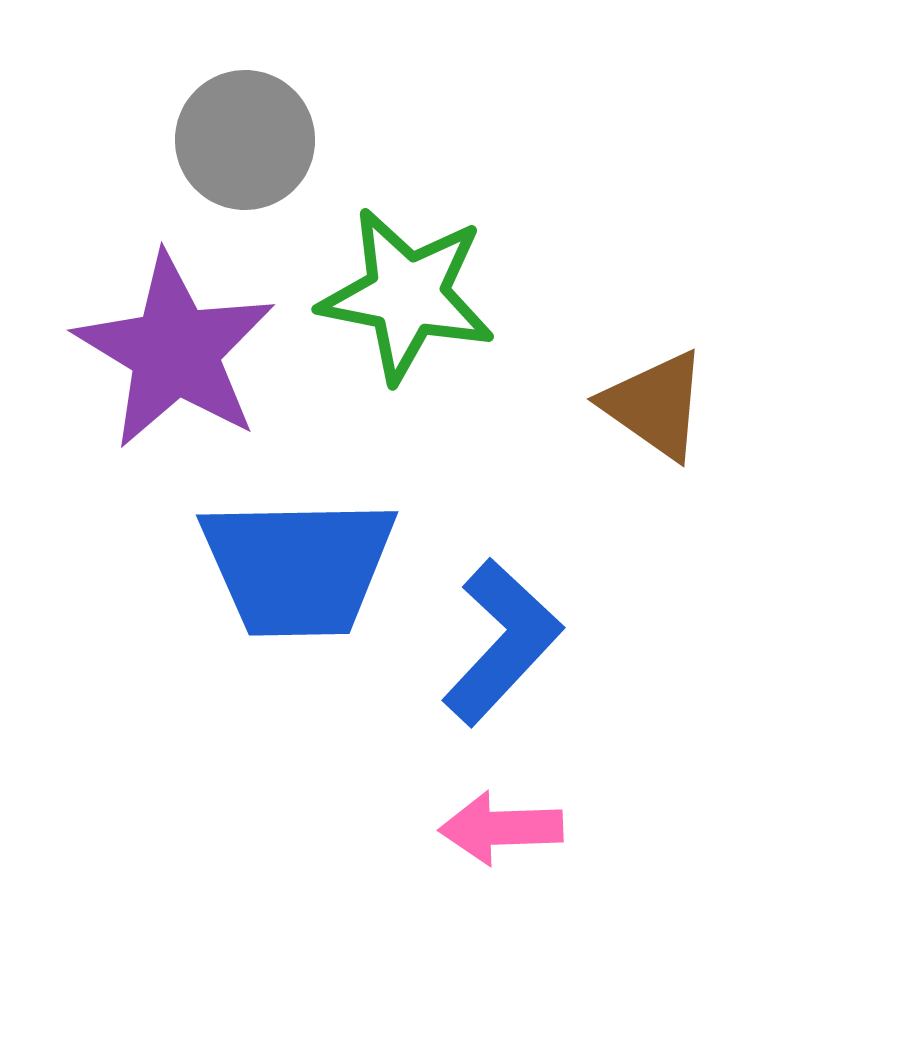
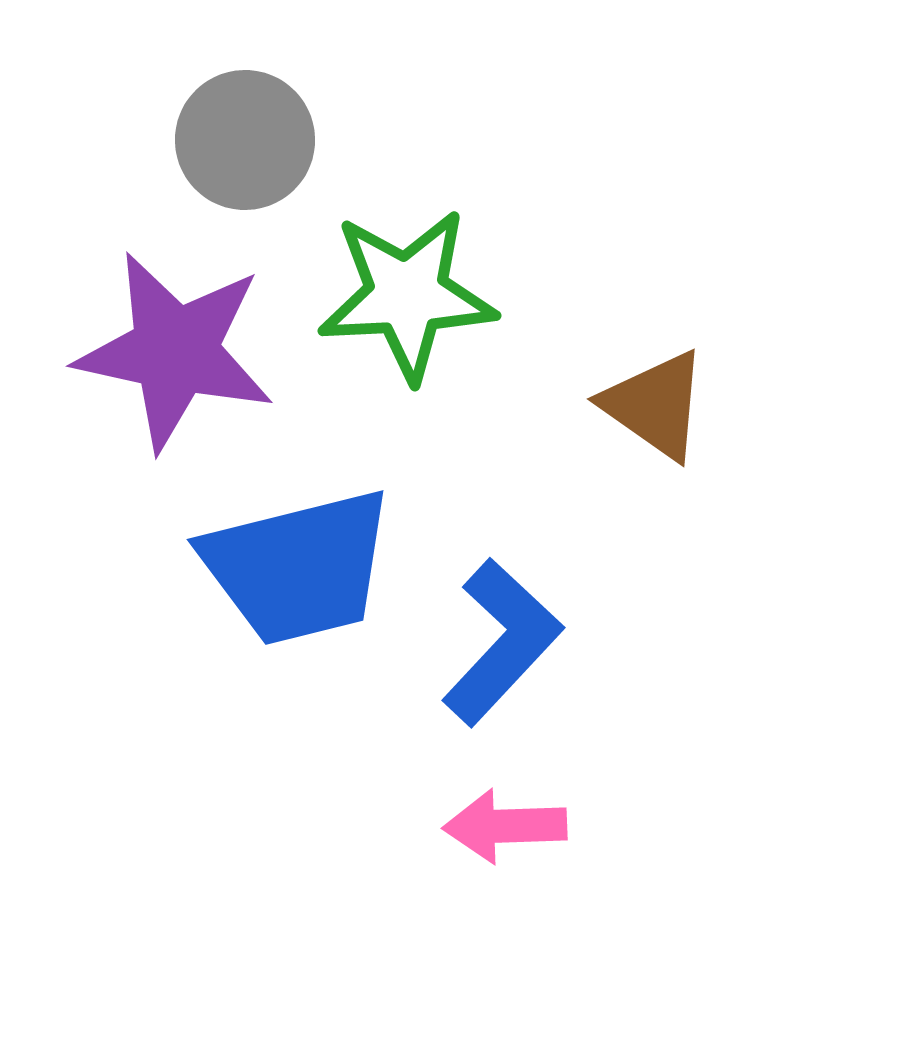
green star: rotated 14 degrees counterclockwise
purple star: rotated 19 degrees counterclockwise
blue trapezoid: rotated 13 degrees counterclockwise
pink arrow: moved 4 px right, 2 px up
